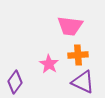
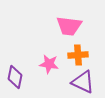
pink trapezoid: moved 1 px left
pink star: rotated 24 degrees counterclockwise
purple diamond: moved 5 px up; rotated 25 degrees counterclockwise
